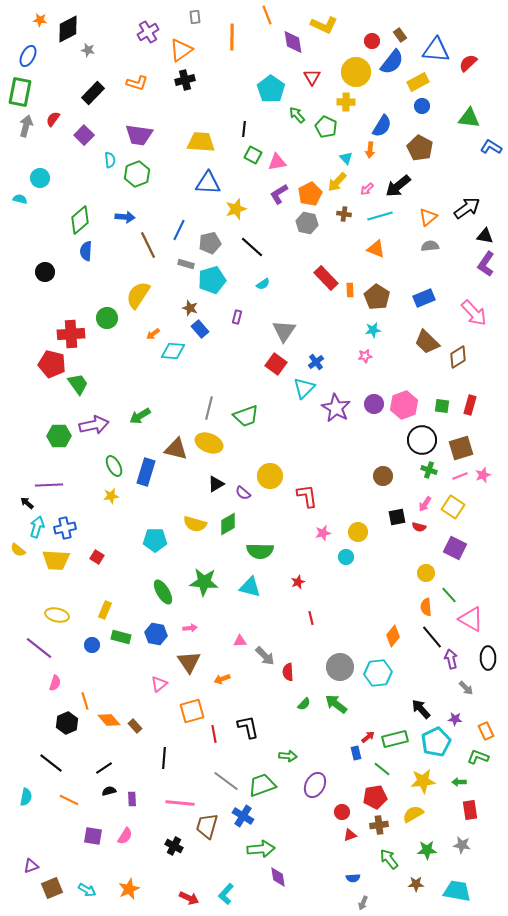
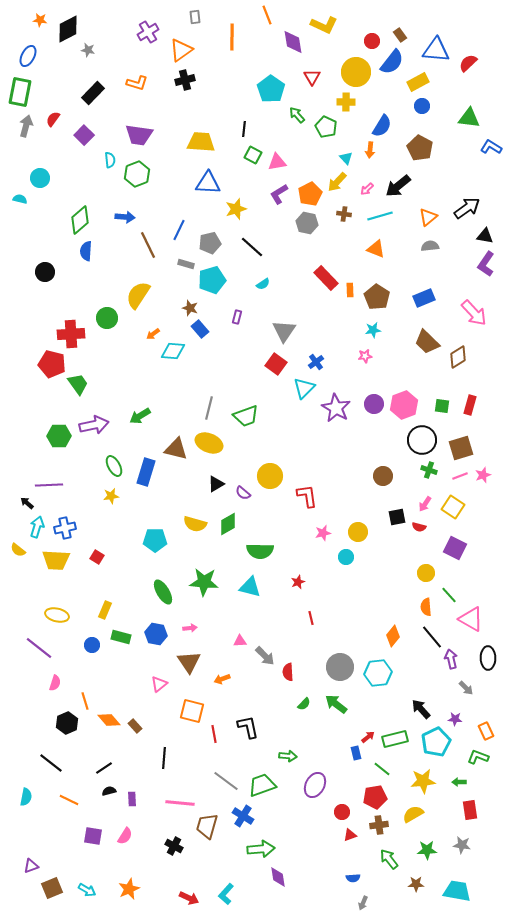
orange square at (192, 711): rotated 30 degrees clockwise
